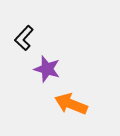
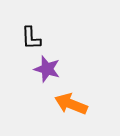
black L-shape: moved 7 px right; rotated 45 degrees counterclockwise
